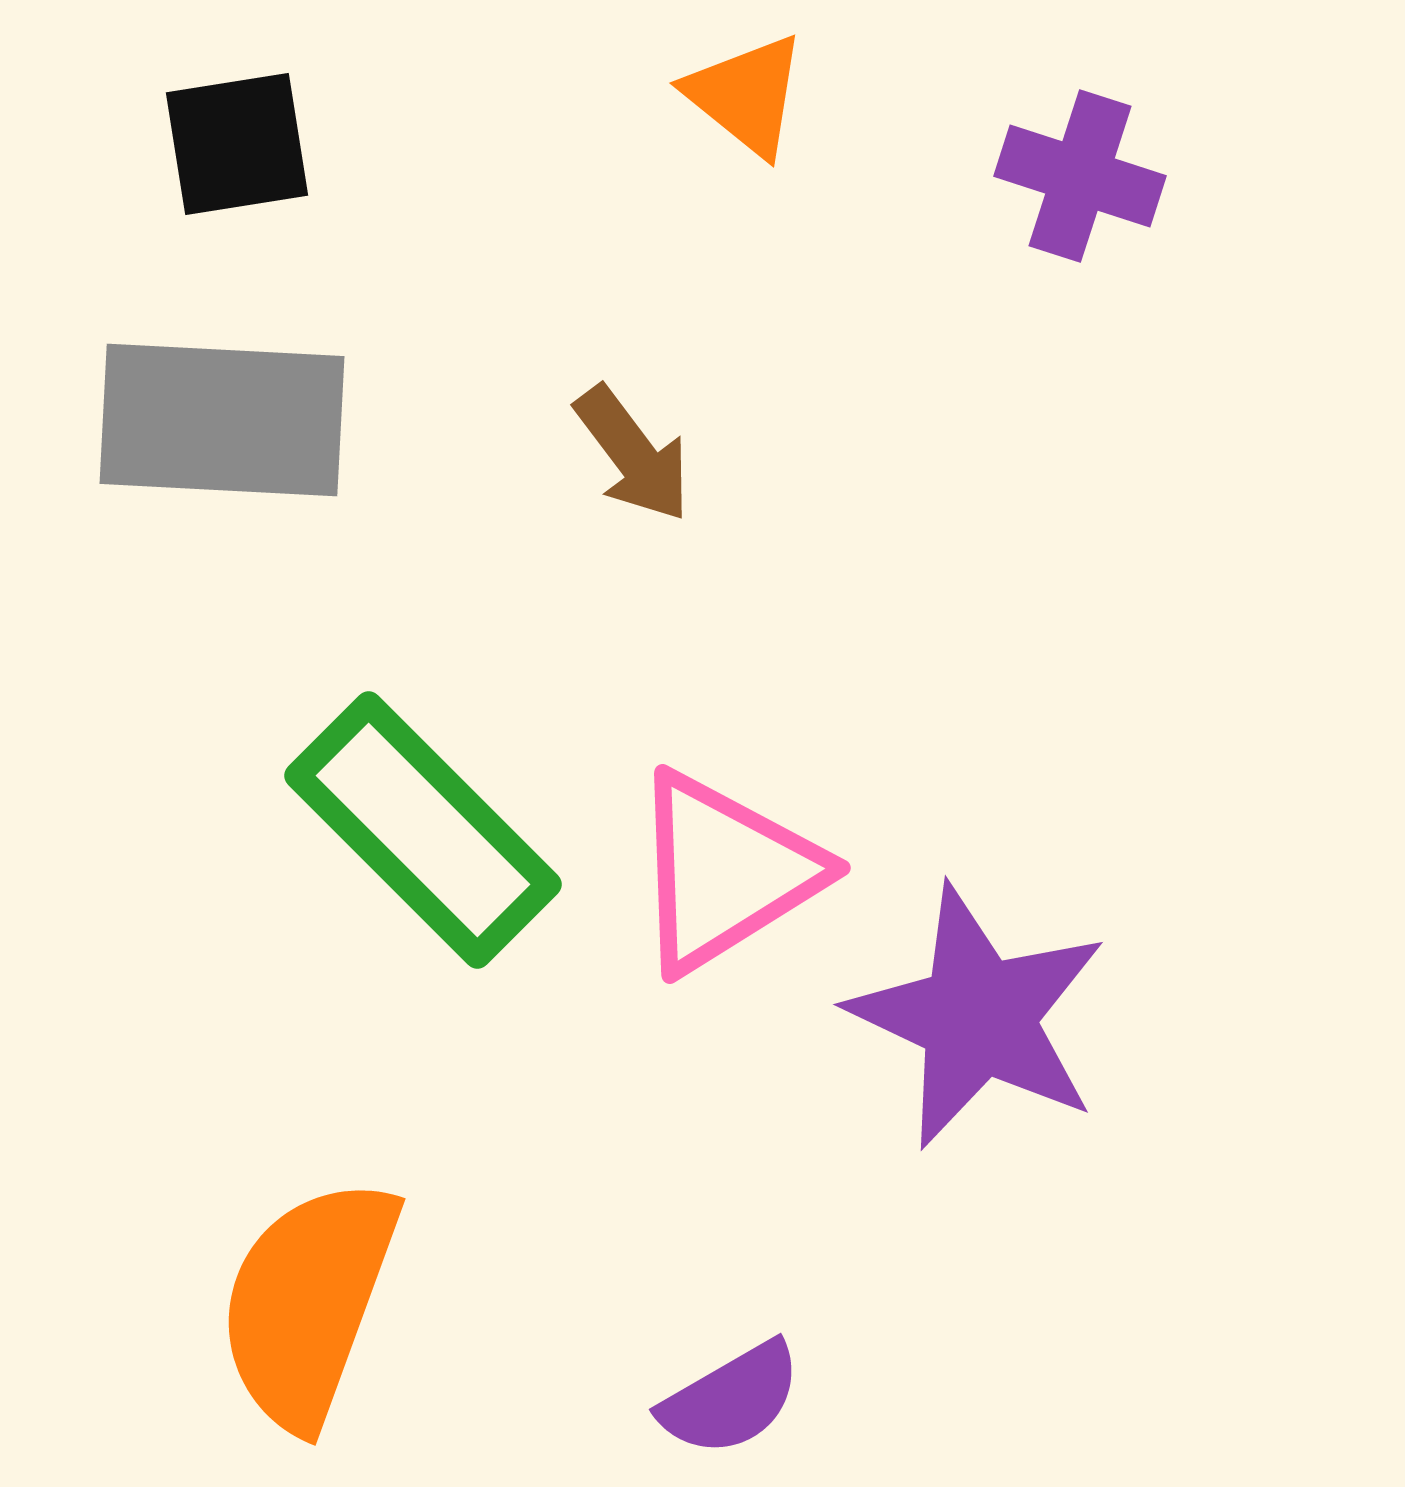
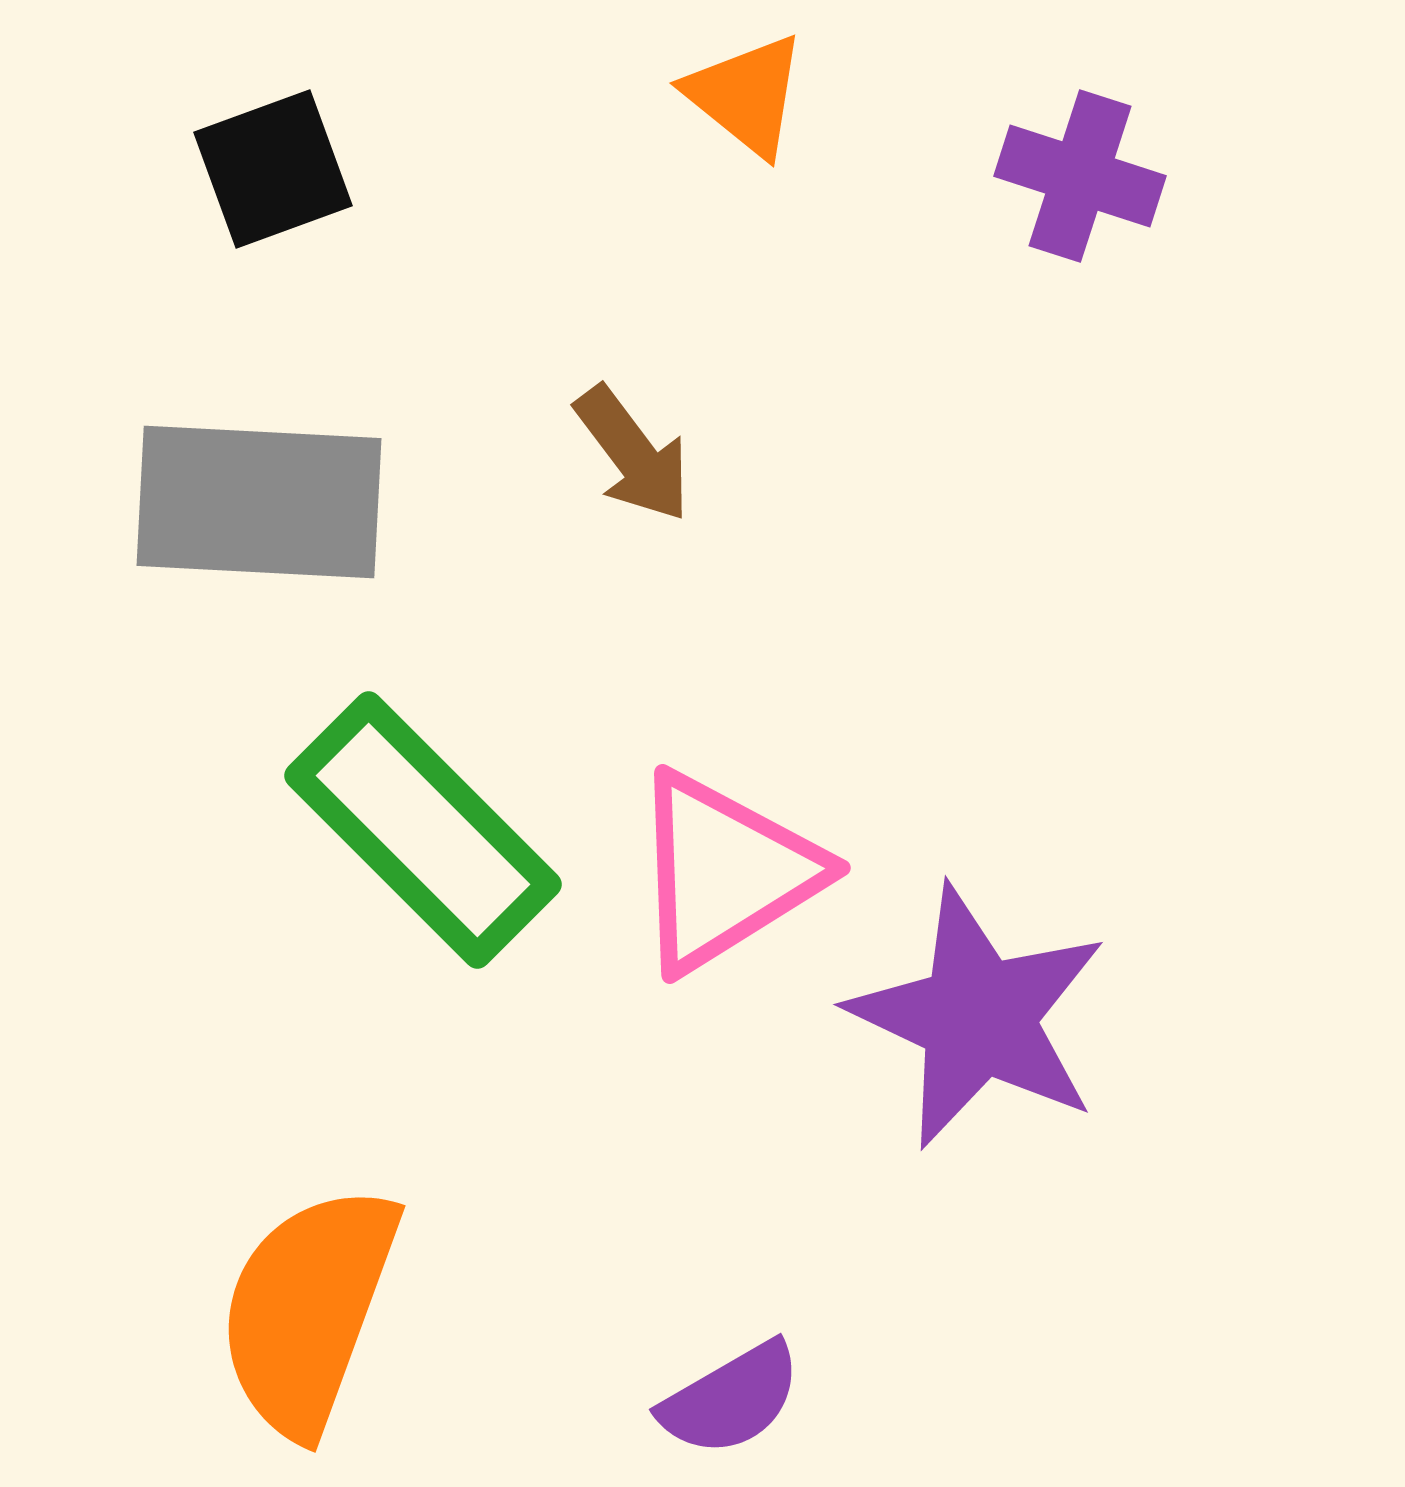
black square: moved 36 px right, 25 px down; rotated 11 degrees counterclockwise
gray rectangle: moved 37 px right, 82 px down
orange semicircle: moved 7 px down
